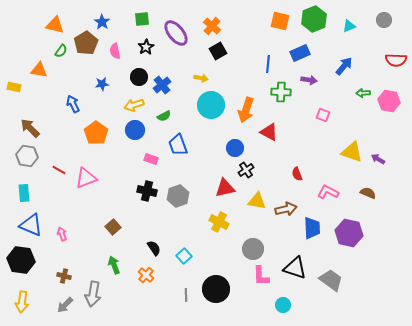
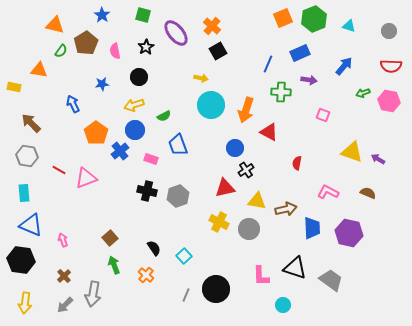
green square at (142, 19): moved 1 px right, 4 px up; rotated 21 degrees clockwise
gray circle at (384, 20): moved 5 px right, 11 px down
orange square at (280, 21): moved 3 px right, 3 px up; rotated 36 degrees counterclockwise
blue star at (102, 22): moved 7 px up
cyan triangle at (349, 26): rotated 40 degrees clockwise
red semicircle at (396, 60): moved 5 px left, 6 px down
blue line at (268, 64): rotated 18 degrees clockwise
blue cross at (162, 85): moved 42 px left, 66 px down
green arrow at (363, 93): rotated 16 degrees counterclockwise
brown arrow at (30, 128): moved 1 px right, 5 px up
red semicircle at (297, 174): moved 11 px up; rotated 32 degrees clockwise
brown square at (113, 227): moved 3 px left, 11 px down
pink arrow at (62, 234): moved 1 px right, 6 px down
gray circle at (253, 249): moved 4 px left, 20 px up
brown cross at (64, 276): rotated 32 degrees clockwise
gray line at (186, 295): rotated 24 degrees clockwise
yellow arrow at (22, 302): moved 3 px right, 1 px down
